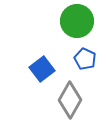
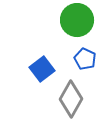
green circle: moved 1 px up
gray diamond: moved 1 px right, 1 px up
